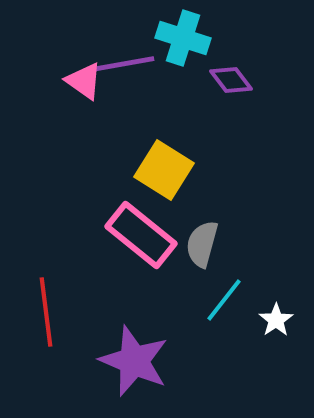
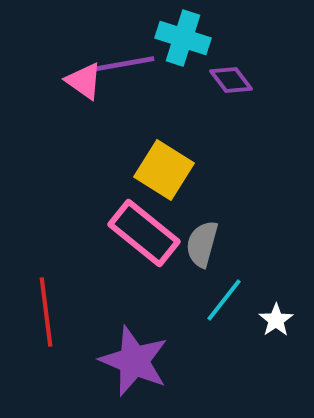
pink rectangle: moved 3 px right, 2 px up
